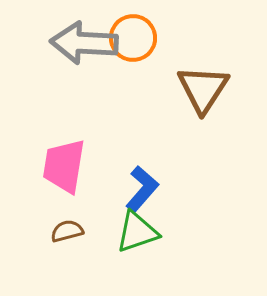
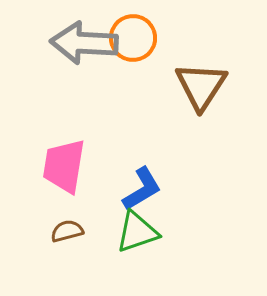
brown triangle: moved 2 px left, 3 px up
blue L-shape: rotated 18 degrees clockwise
